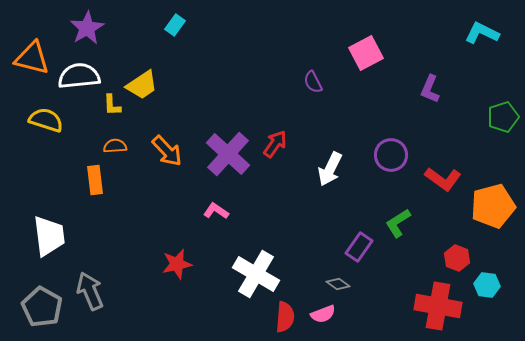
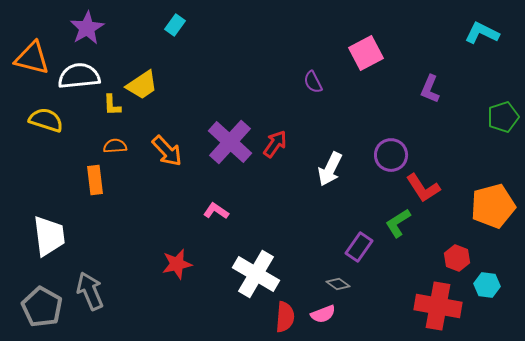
purple cross: moved 2 px right, 12 px up
red L-shape: moved 20 px left, 9 px down; rotated 21 degrees clockwise
